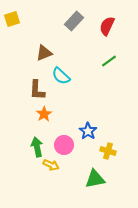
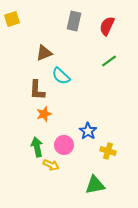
gray rectangle: rotated 30 degrees counterclockwise
orange star: rotated 14 degrees clockwise
green triangle: moved 6 px down
